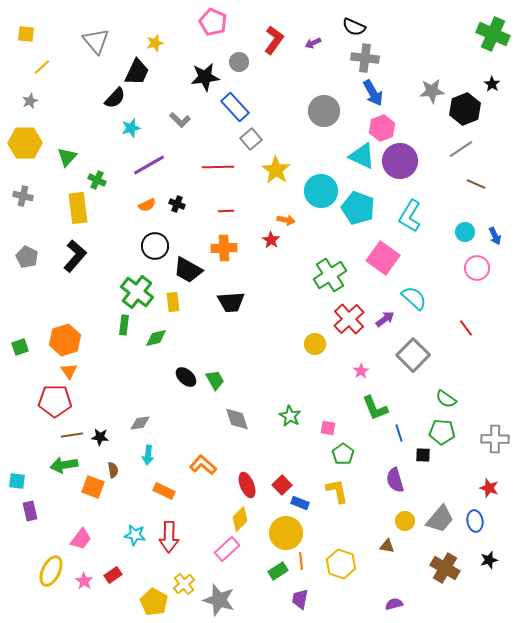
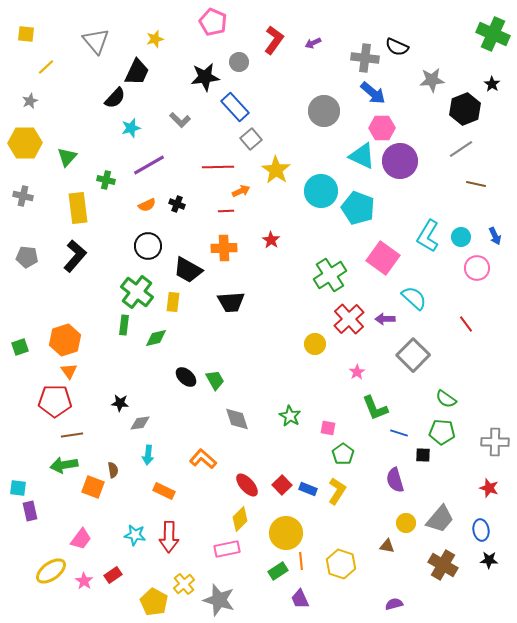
black semicircle at (354, 27): moved 43 px right, 20 px down
yellow star at (155, 43): moved 4 px up
yellow line at (42, 67): moved 4 px right
gray star at (432, 91): moved 11 px up
blue arrow at (373, 93): rotated 20 degrees counterclockwise
pink hexagon at (382, 128): rotated 20 degrees clockwise
green cross at (97, 180): moved 9 px right; rotated 12 degrees counterclockwise
brown line at (476, 184): rotated 12 degrees counterclockwise
cyan L-shape at (410, 216): moved 18 px right, 20 px down
orange arrow at (286, 220): moved 45 px left, 29 px up; rotated 36 degrees counterclockwise
cyan circle at (465, 232): moved 4 px left, 5 px down
black circle at (155, 246): moved 7 px left
gray pentagon at (27, 257): rotated 20 degrees counterclockwise
yellow rectangle at (173, 302): rotated 12 degrees clockwise
purple arrow at (385, 319): rotated 144 degrees counterclockwise
red line at (466, 328): moved 4 px up
pink star at (361, 371): moved 4 px left, 1 px down
blue line at (399, 433): rotated 54 degrees counterclockwise
black star at (100, 437): moved 20 px right, 34 px up
gray cross at (495, 439): moved 3 px down
orange L-shape at (203, 465): moved 6 px up
cyan square at (17, 481): moved 1 px right, 7 px down
red ellipse at (247, 485): rotated 20 degrees counterclockwise
yellow L-shape at (337, 491): rotated 44 degrees clockwise
blue rectangle at (300, 503): moved 8 px right, 14 px up
yellow circle at (405, 521): moved 1 px right, 2 px down
blue ellipse at (475, 521): moved 6 px right, 9 px down
pink rectangle at (227, 549): rotated 30 degrees clockwise
black star at (489, 560): rotated 18 degrees clockwise
brown cross at (445, 568): moved 2 px left, 3 px up
yellow ellipse at (51, 571): rotated 28 degrees clockwise
purple trapezoid at (300, 599): rotated 35 degrees counterclockwise
